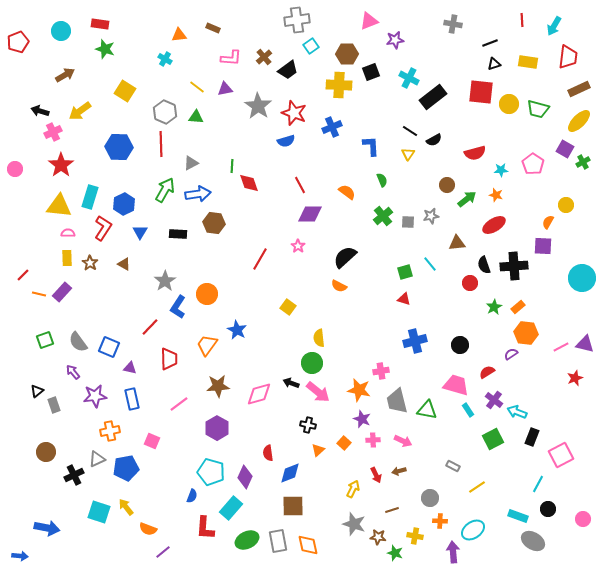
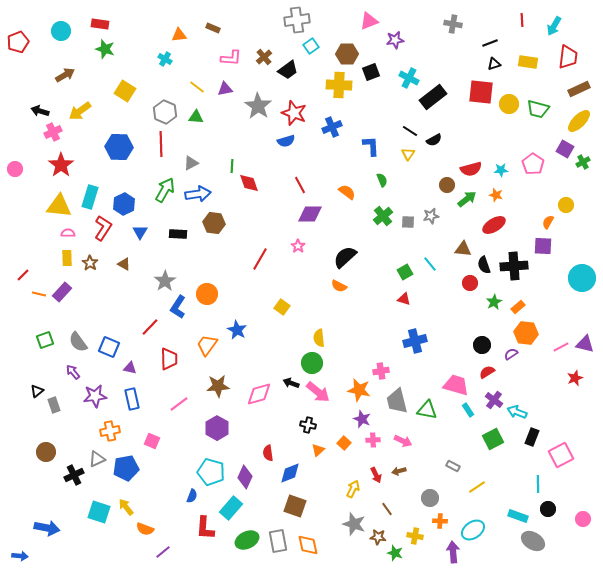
red semicircle at (475, 153): moved 4 px left, 16 px down
brown triangle at (457, 243): moved 6 px right, 6 px down; rotated 12 degrees clockwise
green square at (405, 272): rotated 14 degrees counterclockwise
yellow square at (288, 307): moved 6 px left
green star at (494, 307): moved 5 px up
black circle at (460, 345): moved 22 px right
cyan line at (538, 484): rotated 30 degrees counterclockwise
brown square at (293, 506): moved 2 px right; rotated 20 degrees clockwise
brown line at (392, 510): moved 5 px left, 1 px up; rotated 72 degrees clockwise
orange semicircle at (148, 529): moved 3 px left
